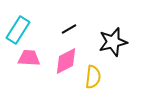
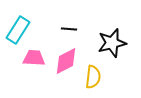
black line: rotated 35 degrees clockwise
black star: moved 1 px left, 1 px down
pink trapezoid: moved 5 px right
